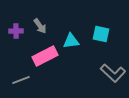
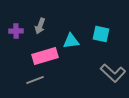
gray arrow: rotated 56 degrees clockwise
pink rectangle: rotated 10 degrees clockwise
gray line: moved 14 px right
